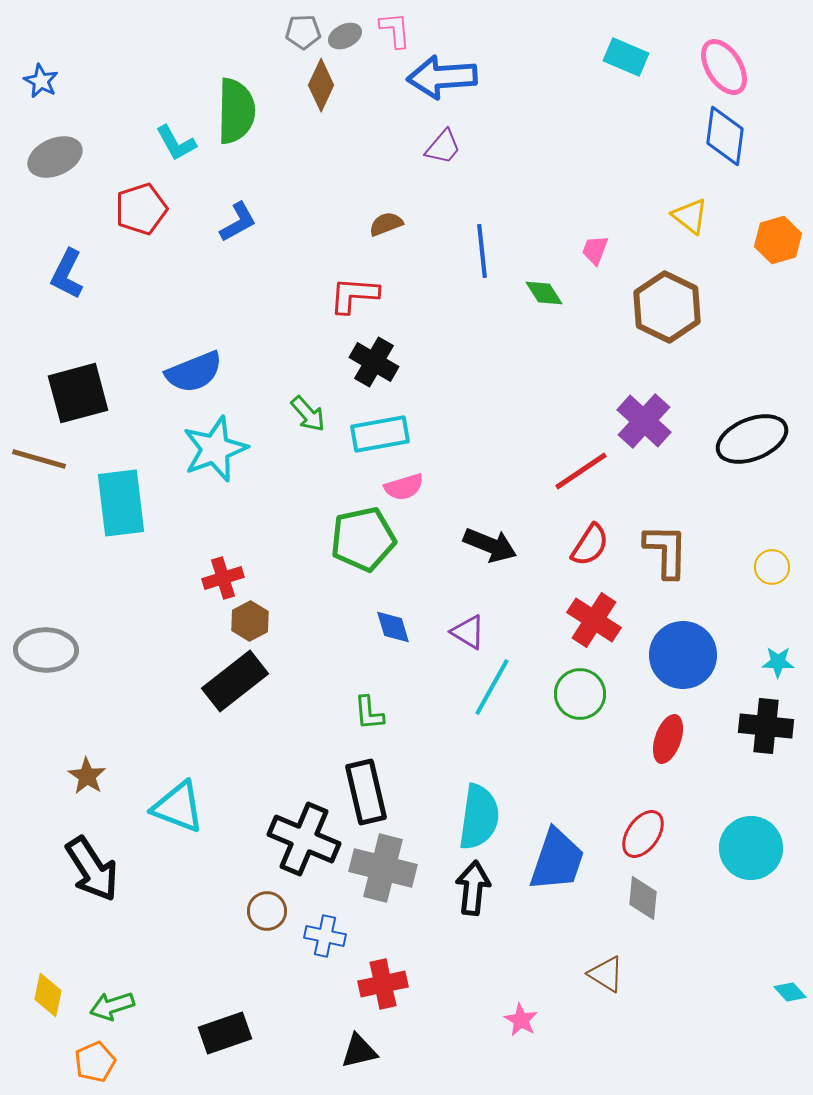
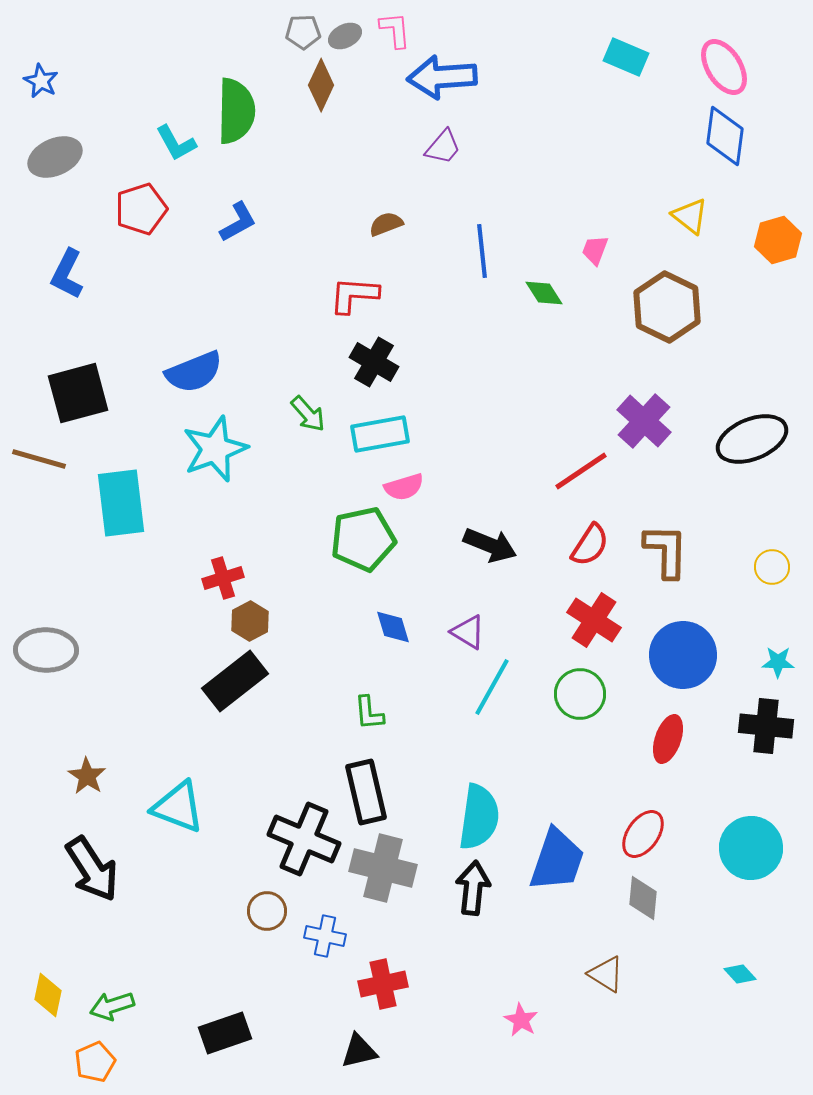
cyan diamond at (790, 992): moved 50 px left, 18 px up
